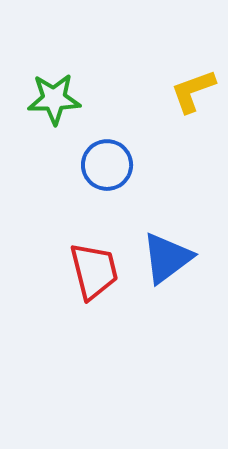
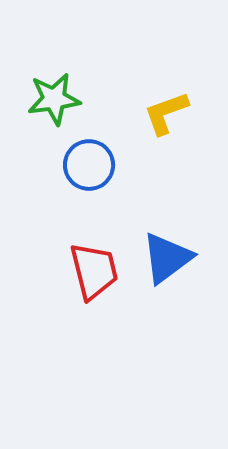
yellow L-shape: moved 27 px left, 22 px down
green star: rotated 6 degrees counterclockwise
blue circle: moved 18 px left
